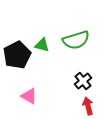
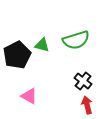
black cross: rotated 12 degrees counterclockwise
red arrow: moved 1 px left, 1 px up
